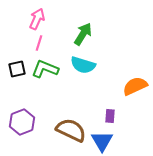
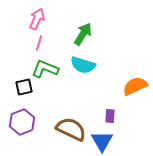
black square: moved 7 px right, 18 px down
brown semicircle: moved 1 px up
